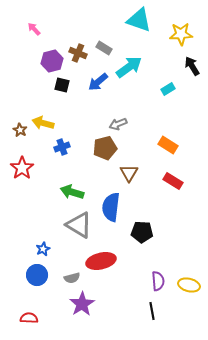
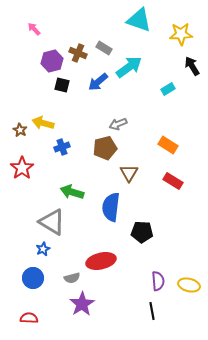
gray triangle: moved 27 px left, 3 px up
blue circle: moved 4 px left, 3 px down
